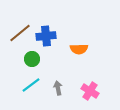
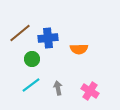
blue cross: moved 2 px right, 2 px down
